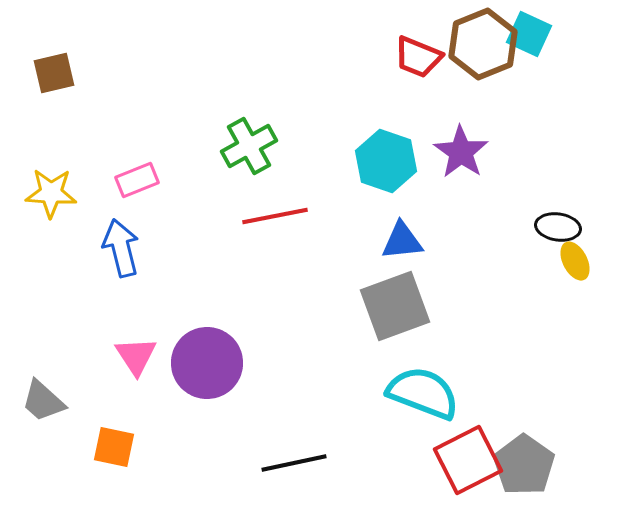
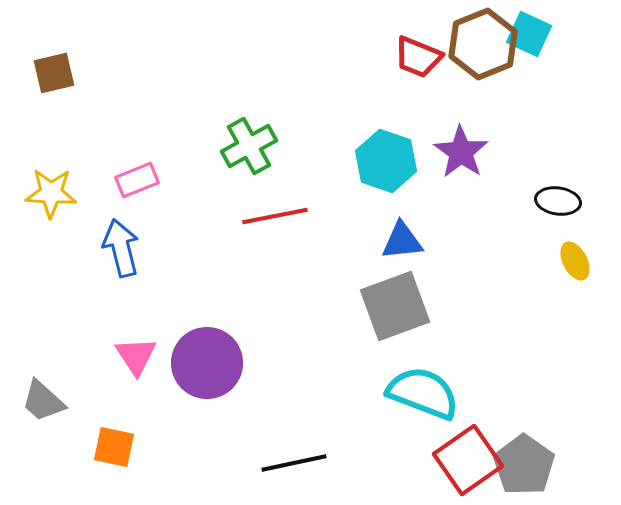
black ellipse: moved 26 px up
red square: rotated 8 degrees counterclockwise
